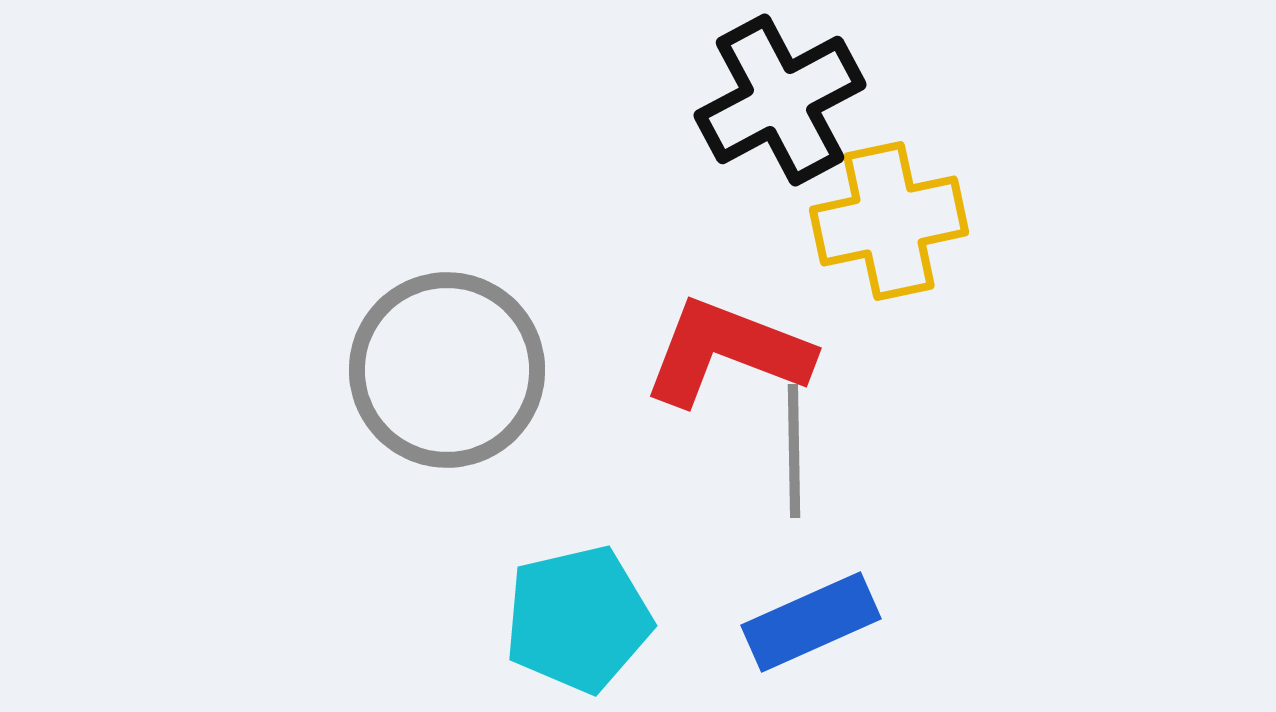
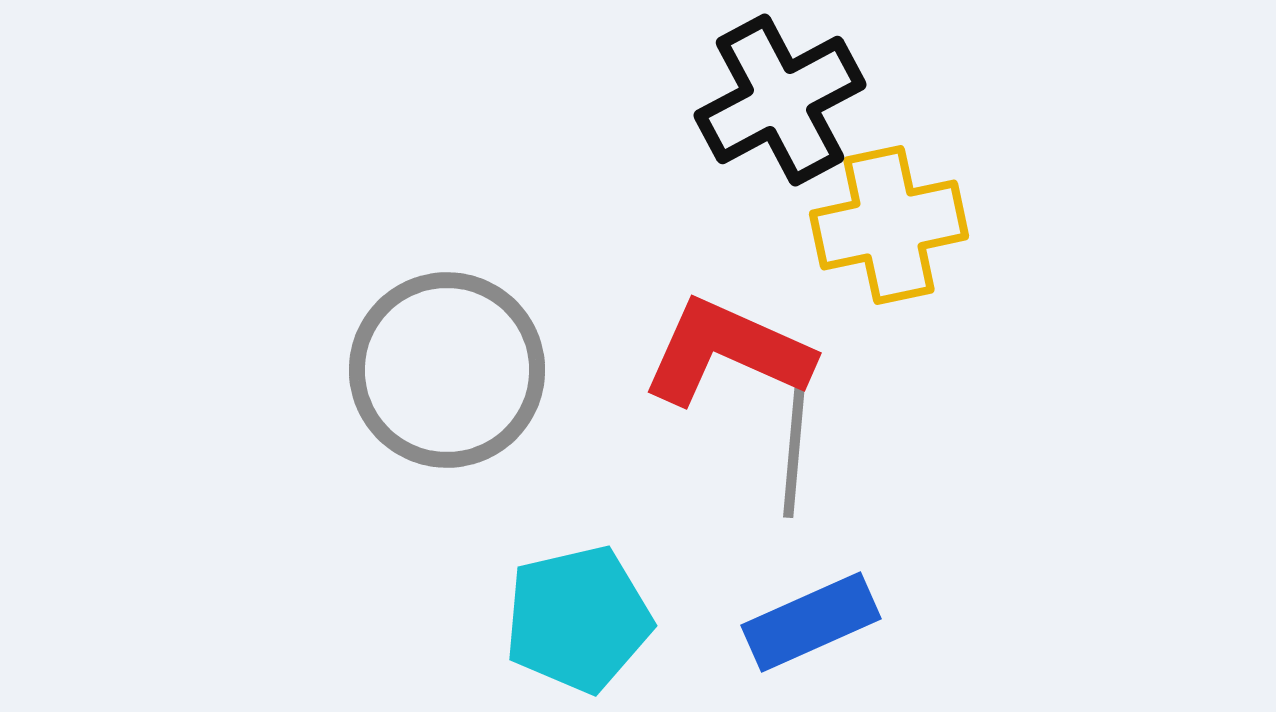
yellow cross: moved 4 px down
red L-shape: rotated 3 degrees clockwise
gray line: rotated 6 degrees clockwise
